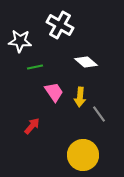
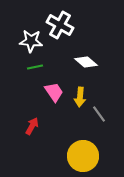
white star: moved 11 px right
red arrow: rotated 12 degrees counterclockwise
yellow circle: moved 1 px down
